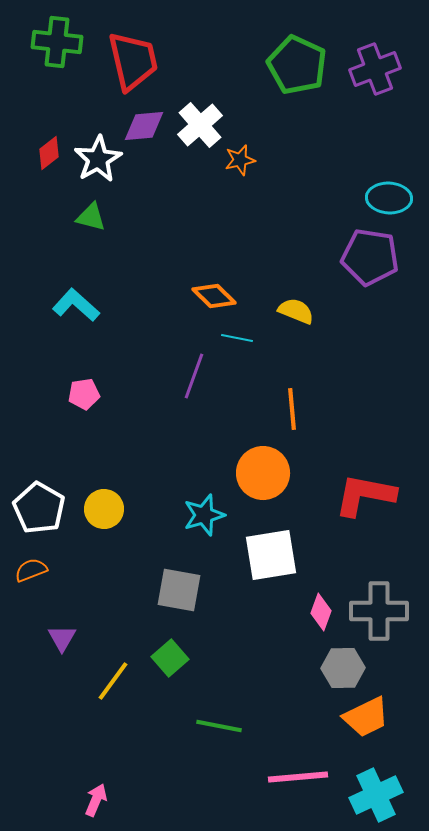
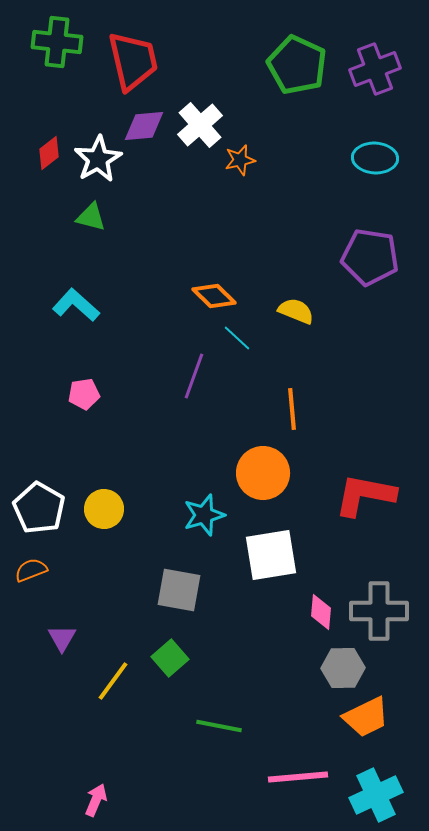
cyan ellipse: moved 14 px left, 40 px up
cyan line: rotated 32 degrees clockwise
pink diamond: rotated 15 degrees counterclockwise
